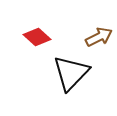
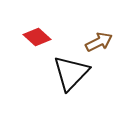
brown arrow: moved 5 px down
